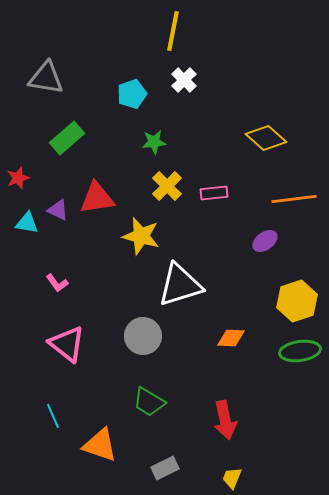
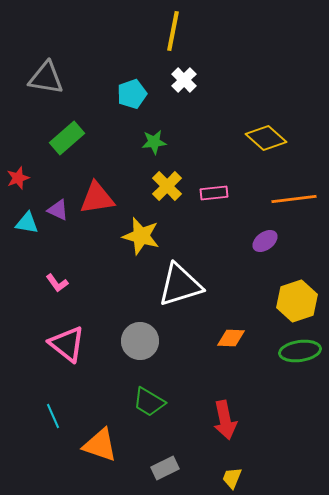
gray circle: moved 3 px left, 5 px down
